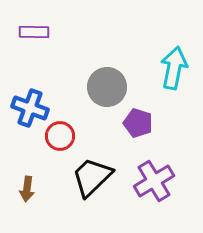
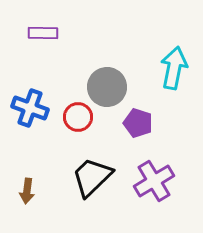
purple rectangle: moved 9 px right, 1 px down
red circle: moved 18 px right, 19 px up
brown arrow: moved 2 px down
